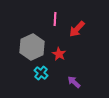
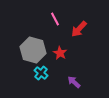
pink line: rotated 32 degrees counterclockwise
red arrow: moved 2 px right
gray hexagon: moved 1 px right, 3 px down; rotated 20 degrees counterclockwise
red star: moved 1 px right, 1 px up
